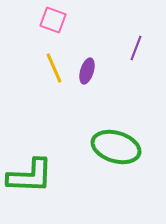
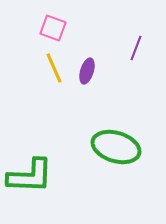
pink square: moved 8 px down
